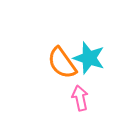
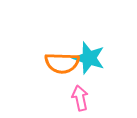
orange semicircle: rotated 52 degrees counterclockwise
